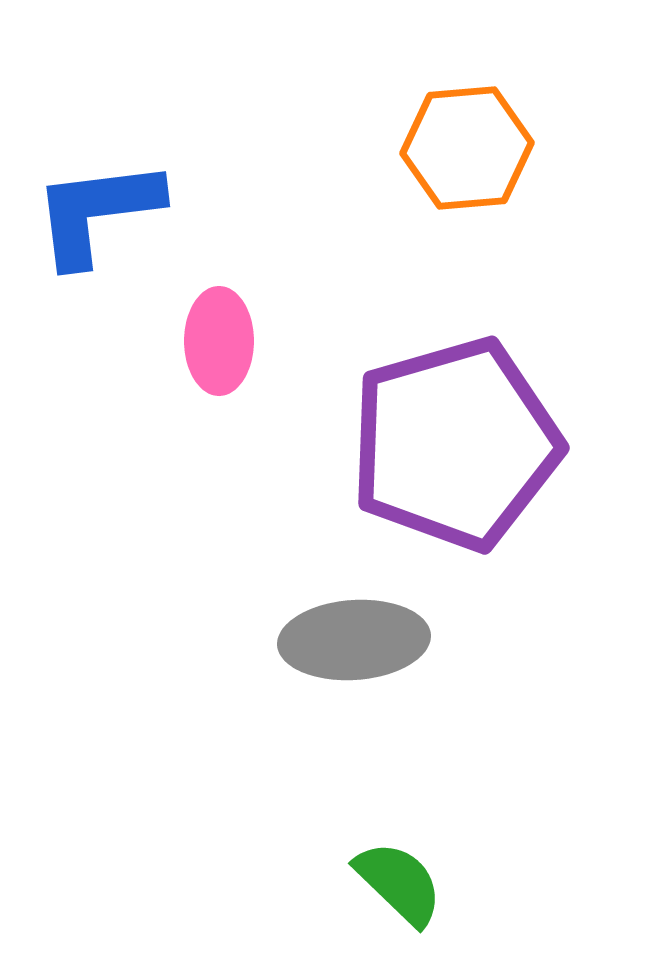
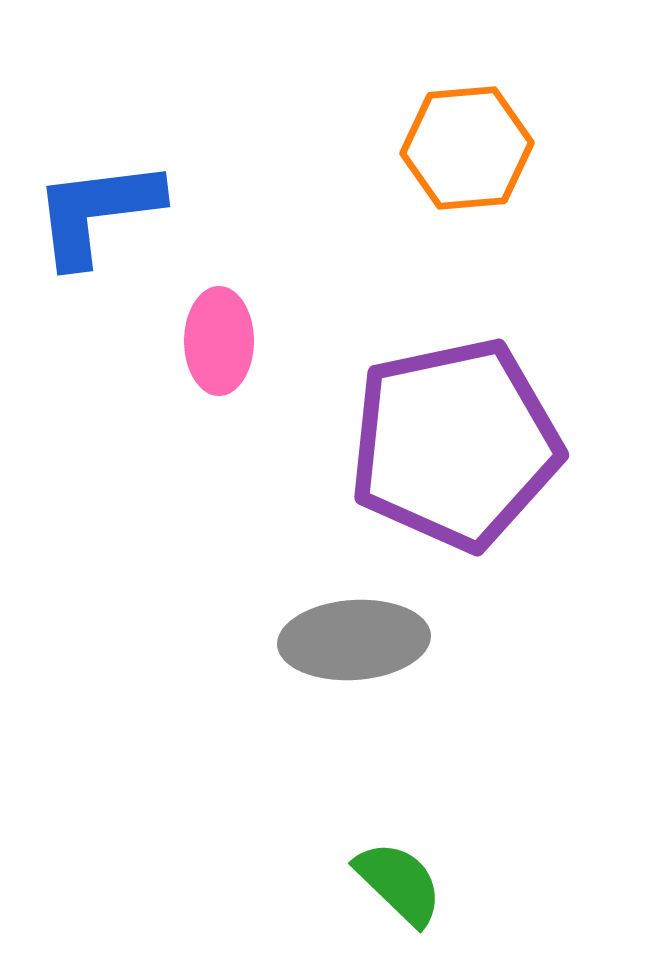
purple pentagon: rotated 4 degrees clockwise
